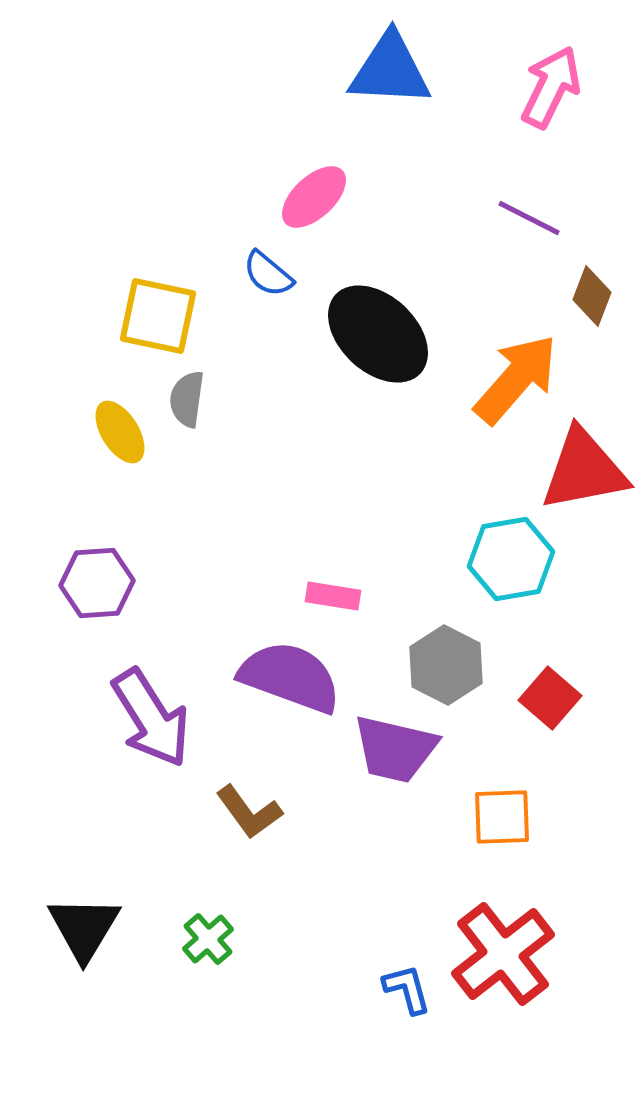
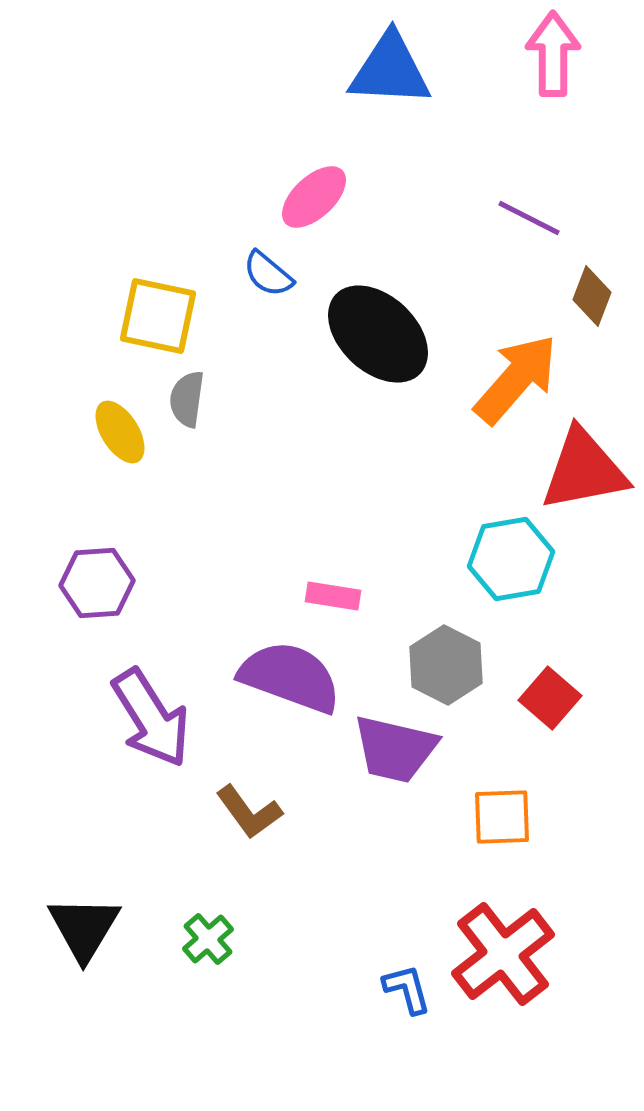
pink arrow: moved 2 px right, 33 px up; rotated 26 degrees counterclockwise
